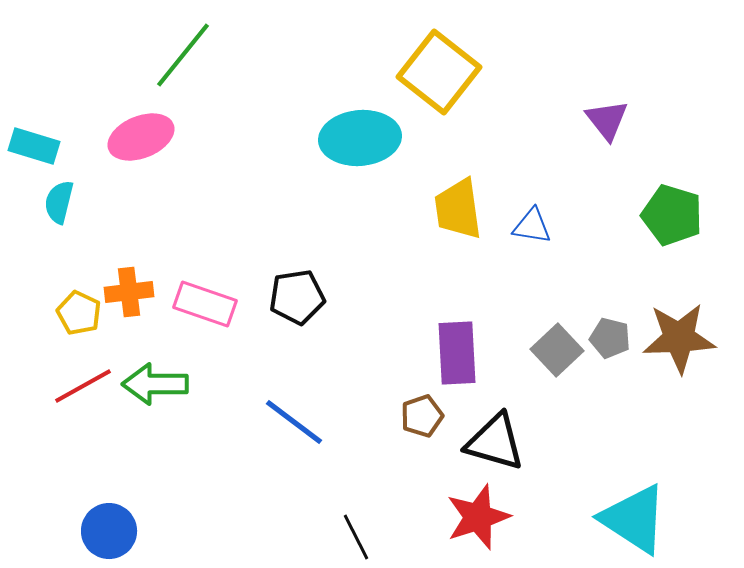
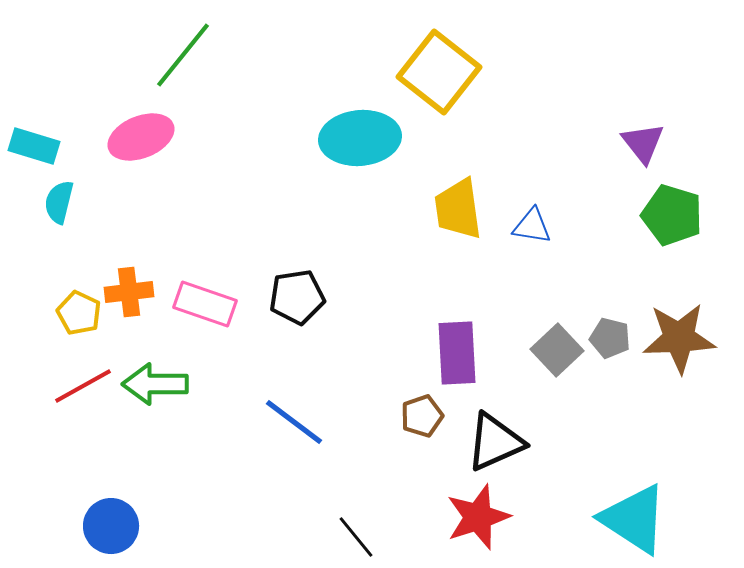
purple triangle: moved 36 px right, 23 px down
black triangle: rotated 40 degrees counterclockwise
blue circle: moved 2 px right, 5 px up
black line: rotated 12 degrees counterclockwise
